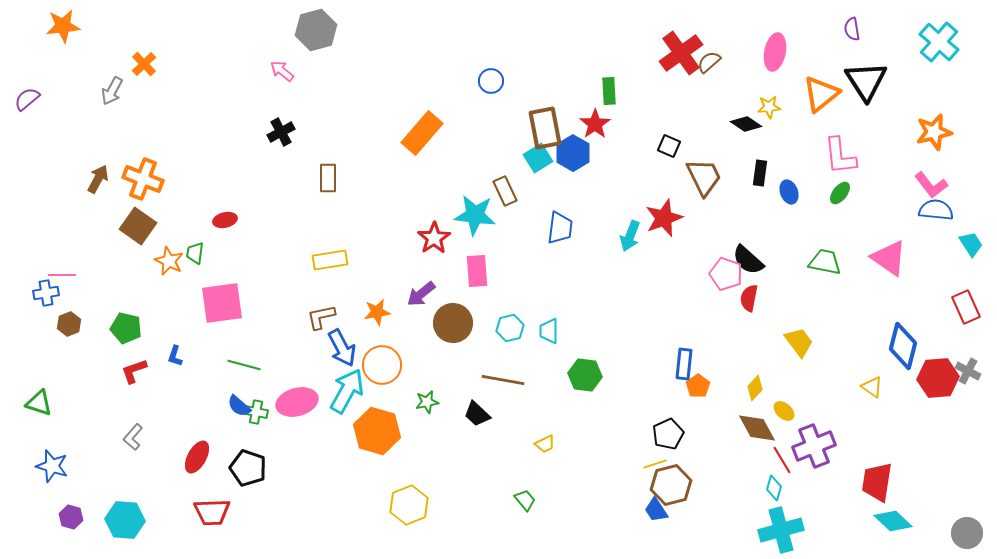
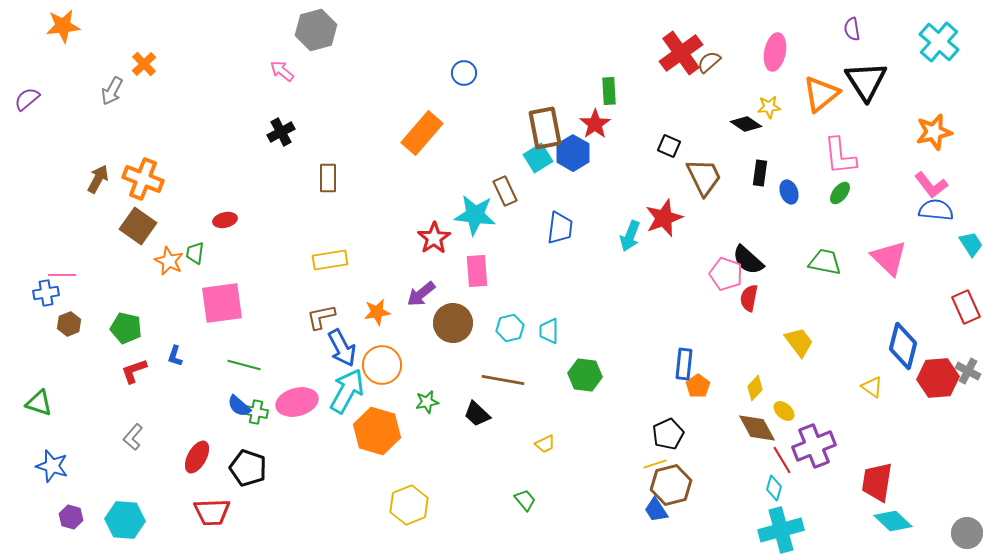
blue circle at (491, 81): moved 27 px left, 8 px up
pink triangle at (889, 258): rotated 9 degrees clockwise
